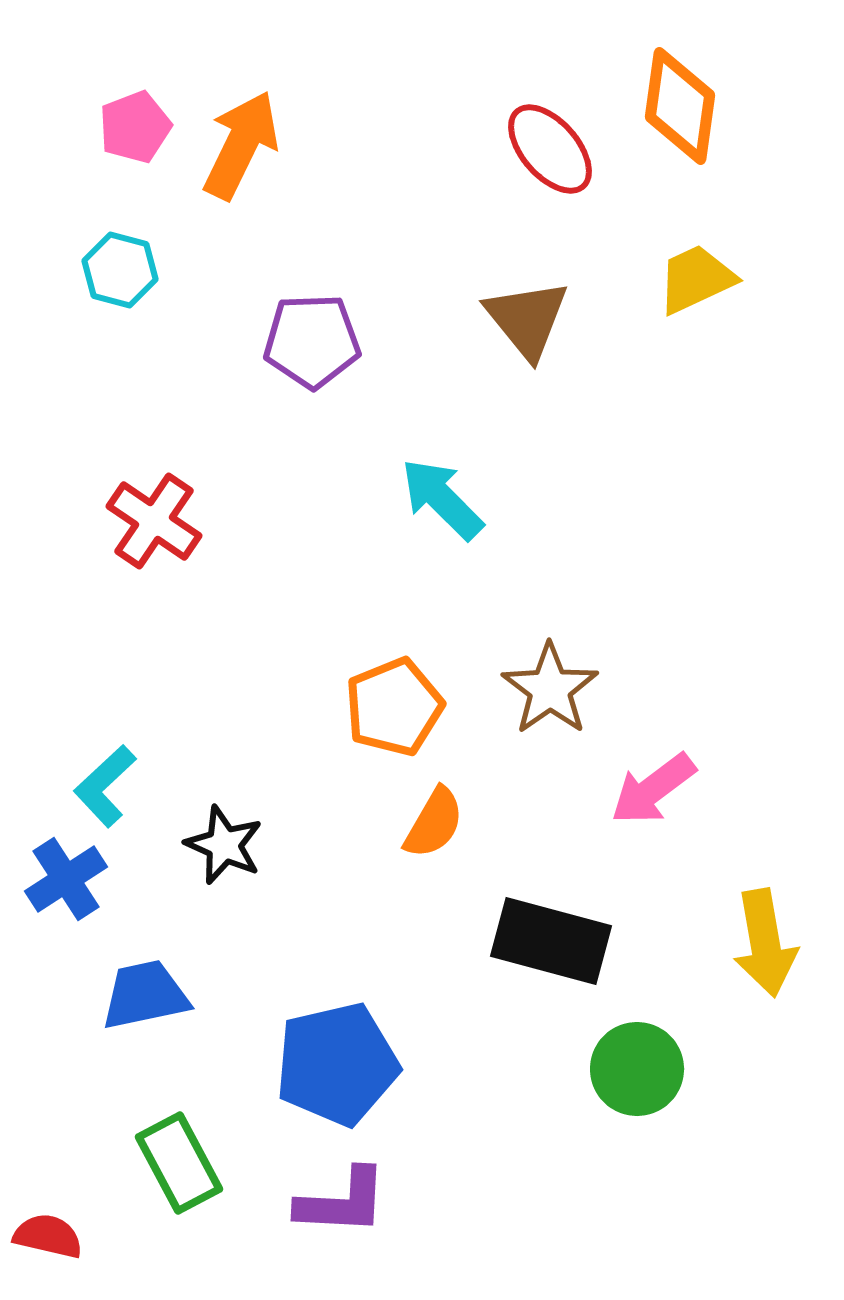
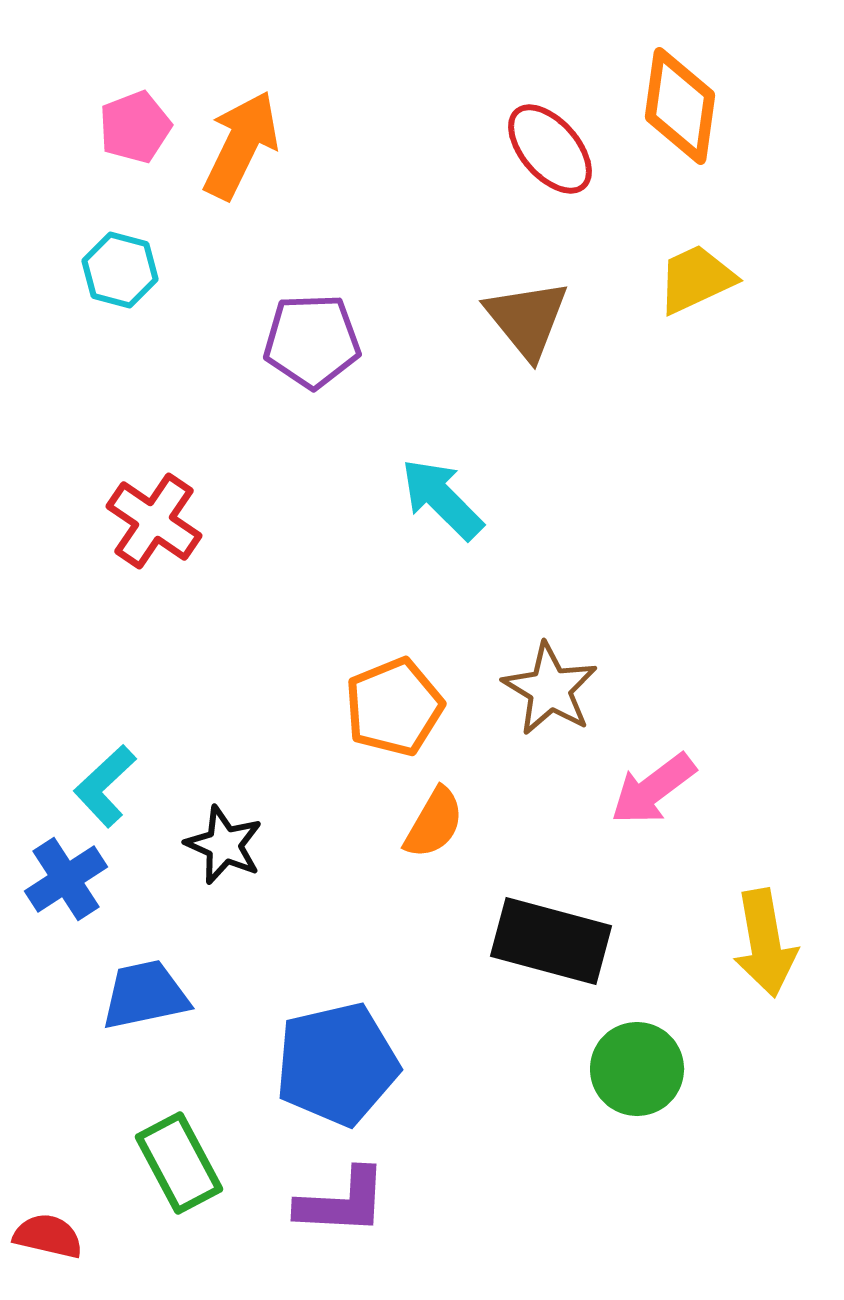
brown star: rotated 6 degrees counterclockwise
